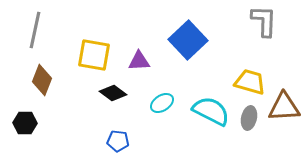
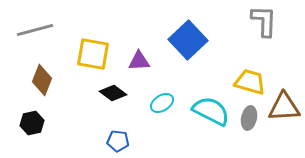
gray line: rotated 63 degrees clockwise
yellow square: moved 1 px left, 1 px up
black hexagon: moved 7 px right; rotated 15 degrees counterclockwise
